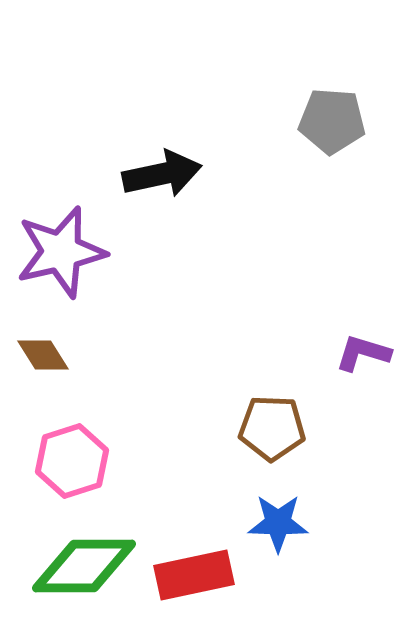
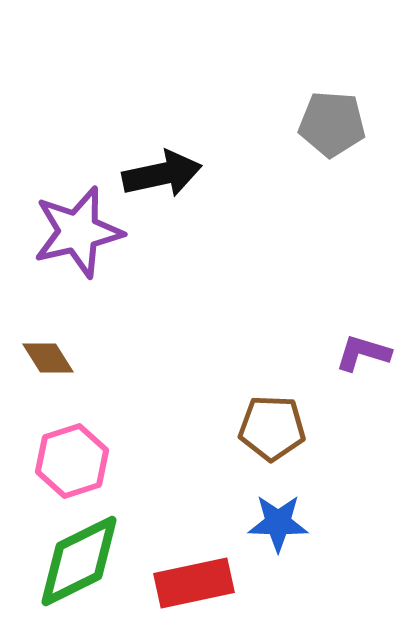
gray pentagon: moved 3 px down
purple star: moved 17 px right, 20 px up
brown diamond: moved 5 px right, 3 px down
green diamond: moved 5 px left, 5 px up; rotated 26 degrees counterclockwise
red rectangle: moved 8 px down
